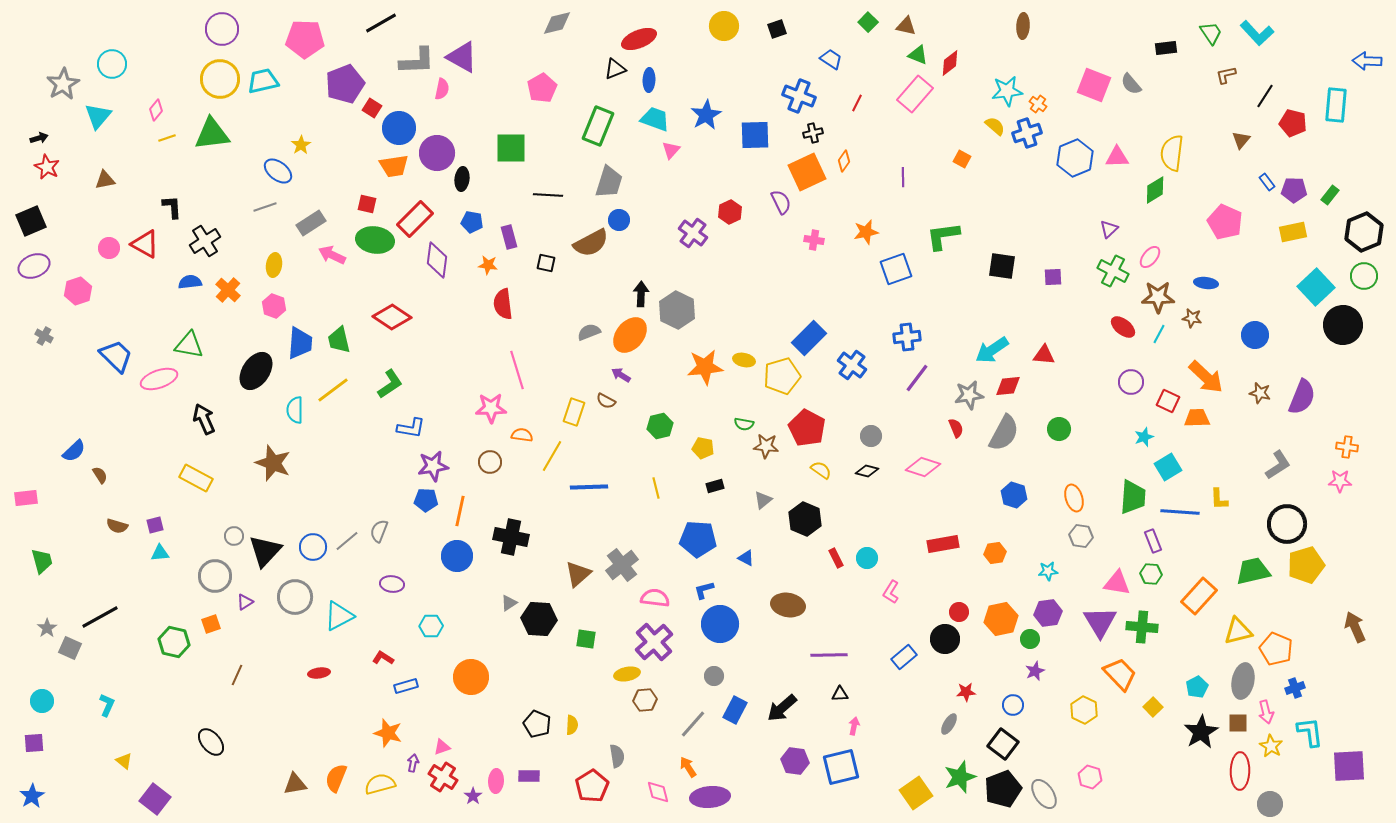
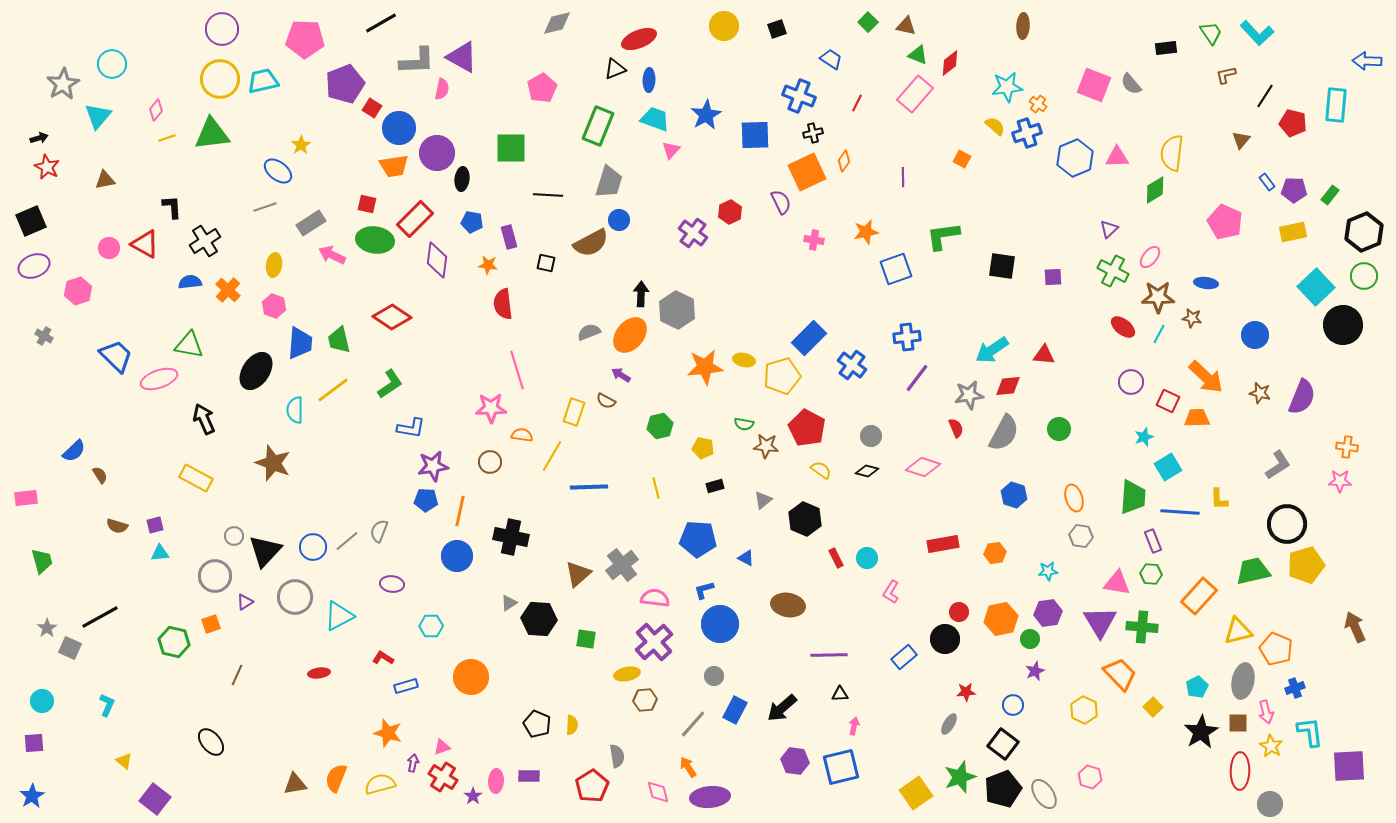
cyan star at (1007, 91): moved 4 px up
